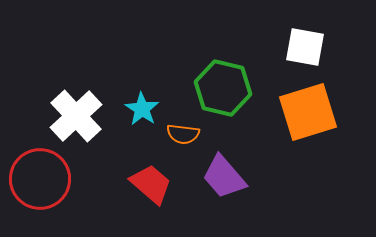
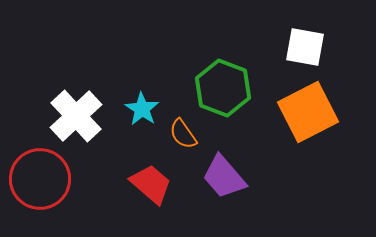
green hexagon: rotated 8 degrees clockwise
orange square: rotated 10 degrees counterclockwise
orange semicircle: rotated 48 degrees clockwise
